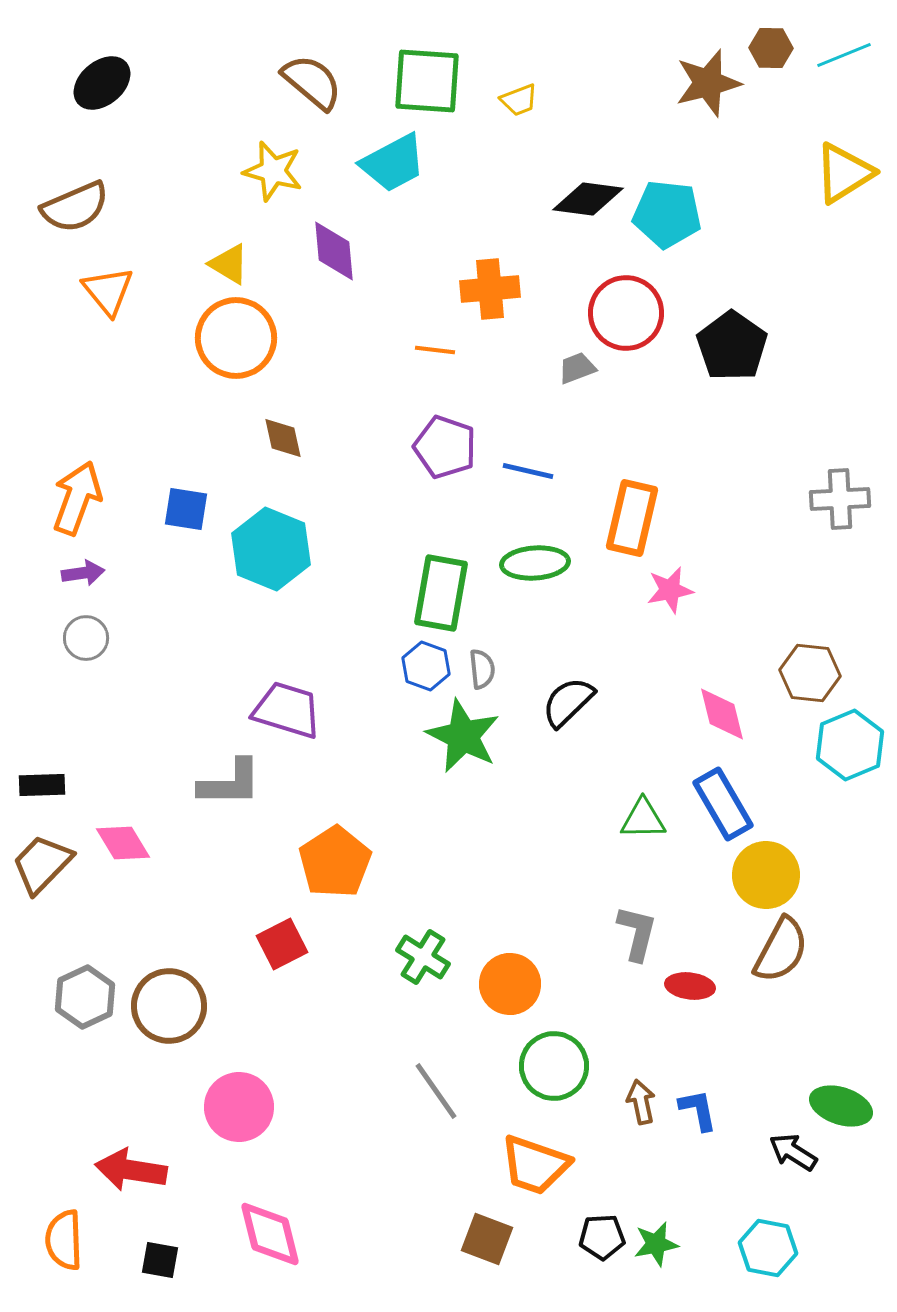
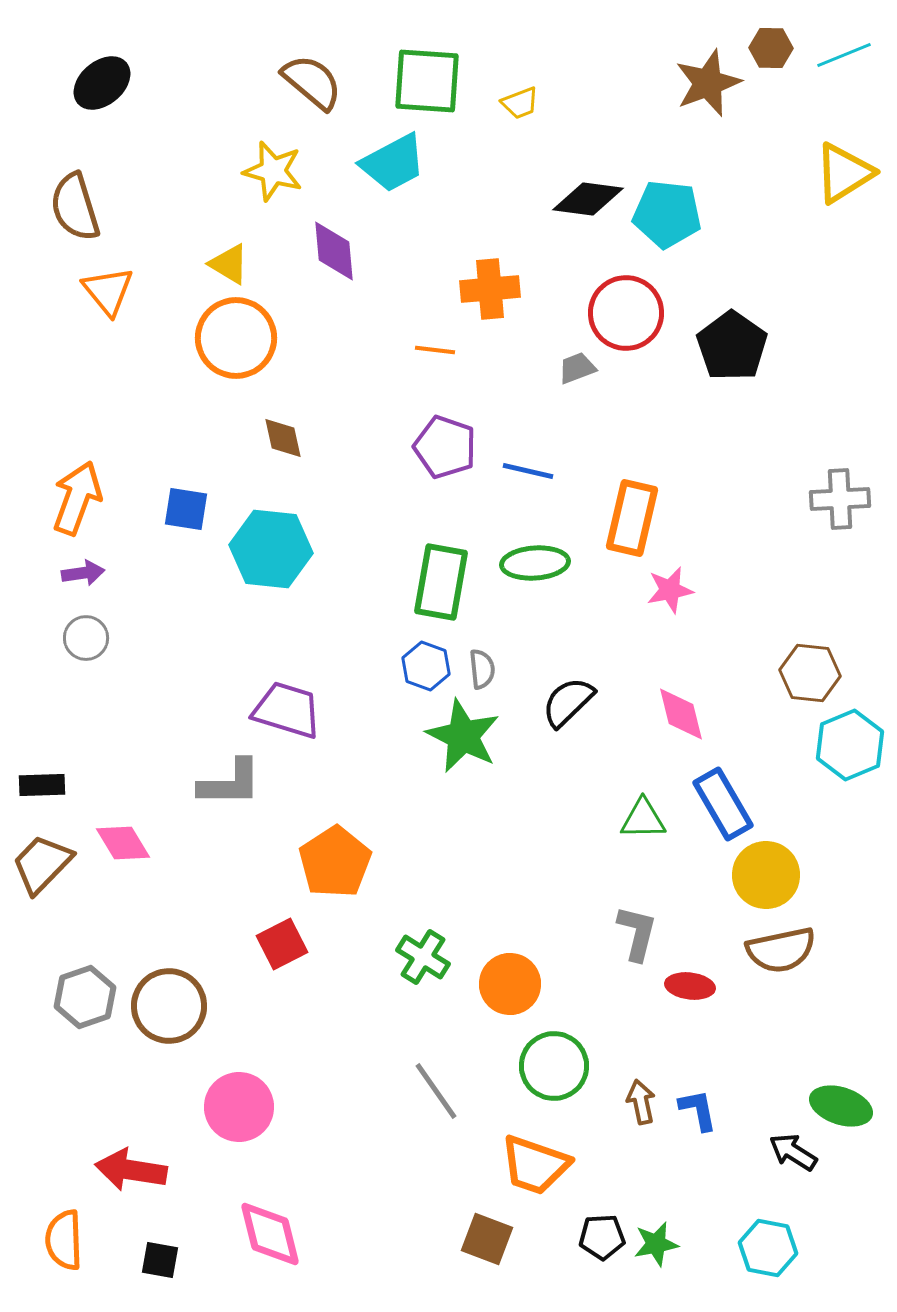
brown star at (708, 83): rotated 6 degrees counterclockwise
yellow trapezoid at (519, 100): moved 1 px right, 3 px down
brown semicircle at (75, 207): rotated 96 degrees clockwise
cyan hexagon at (271, 549): rotated 16 degrees counterclockwise
green rectangle at (441, 593): moved 11 px up
pink diamond at (722, 714): moved 41 px left
brown semicircle at (781, 950): rotated 50 degrees clockwise
gray hexagon at (85, 997): rotated 6 degrees clockwise
